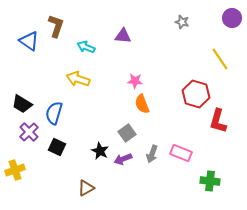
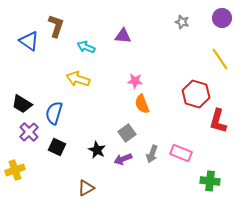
purple circle: moved 10 px left
black star: moved 3 px left, 1 px up
